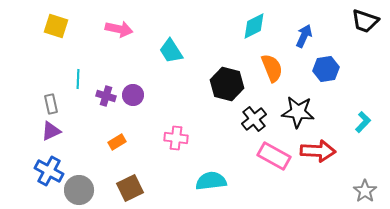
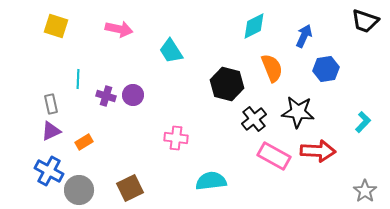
orange rectangle: moved 33 px left
